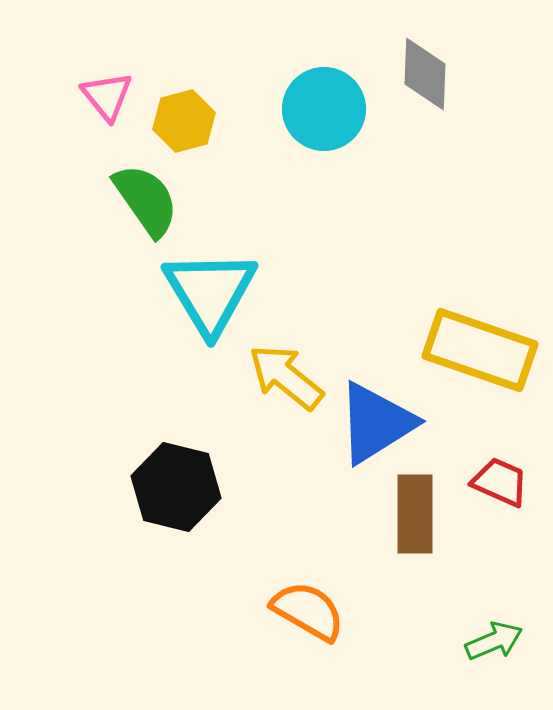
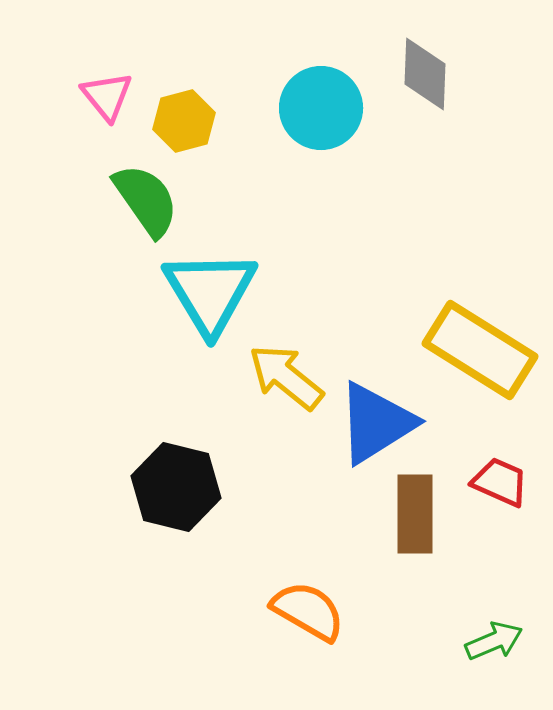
cyan circle: moved 3 px left, 1 px up
yellow rectangle: rotated 13 degrees clockwise
